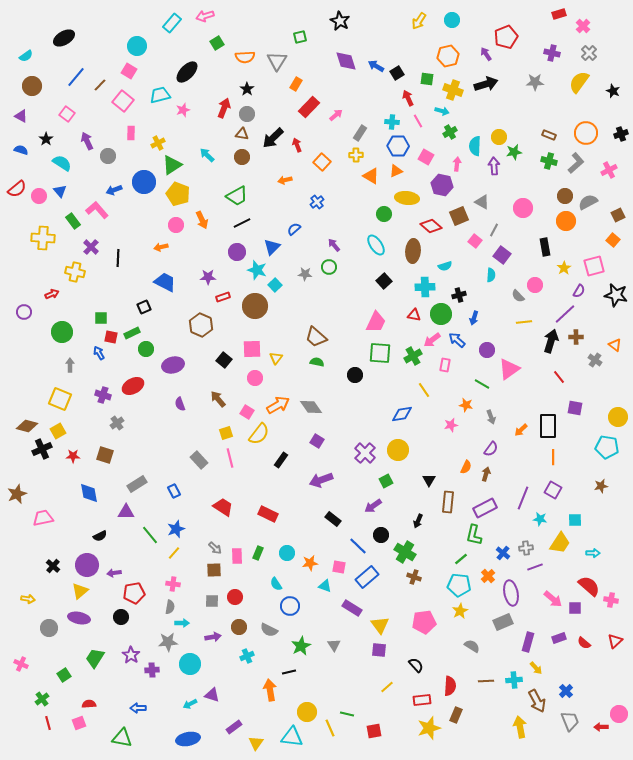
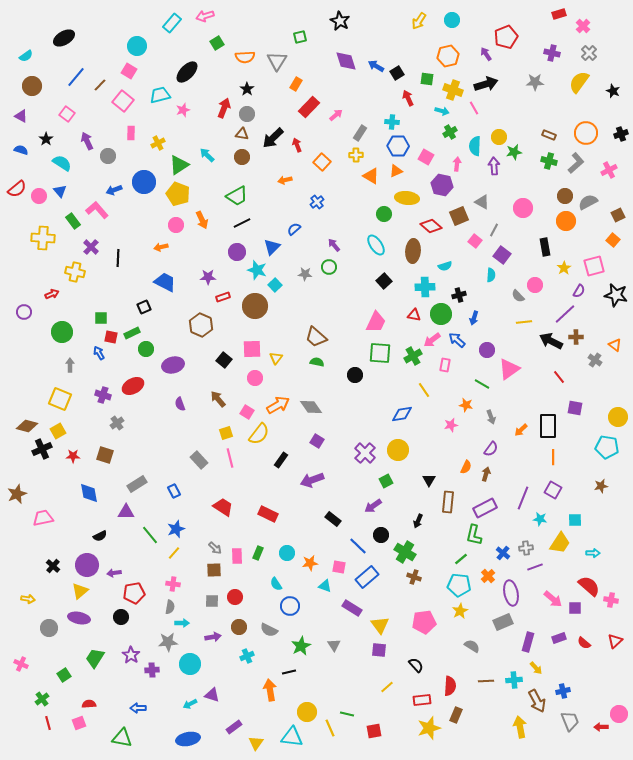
pink line at (418, 121): moved 56 px right, 13 px up
green triangle at (172, 165): moved 7 px right
black arrow at (551, 341): rotated 80 degrees counterclockwise
purple arrow at (321, 480): moved 9 px left
blue cross at (566, 691): moved 3 px left; rotated 32 degrees clockwise
